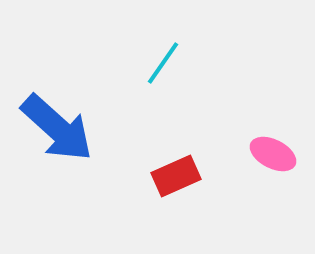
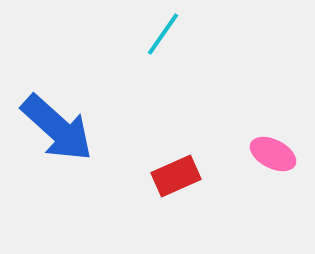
cyan line: moved 29 px up
